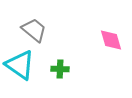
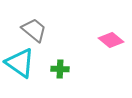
pink diamond: rotated 35 degrees counterclockwise
cyan triangle: moved 2 px up
